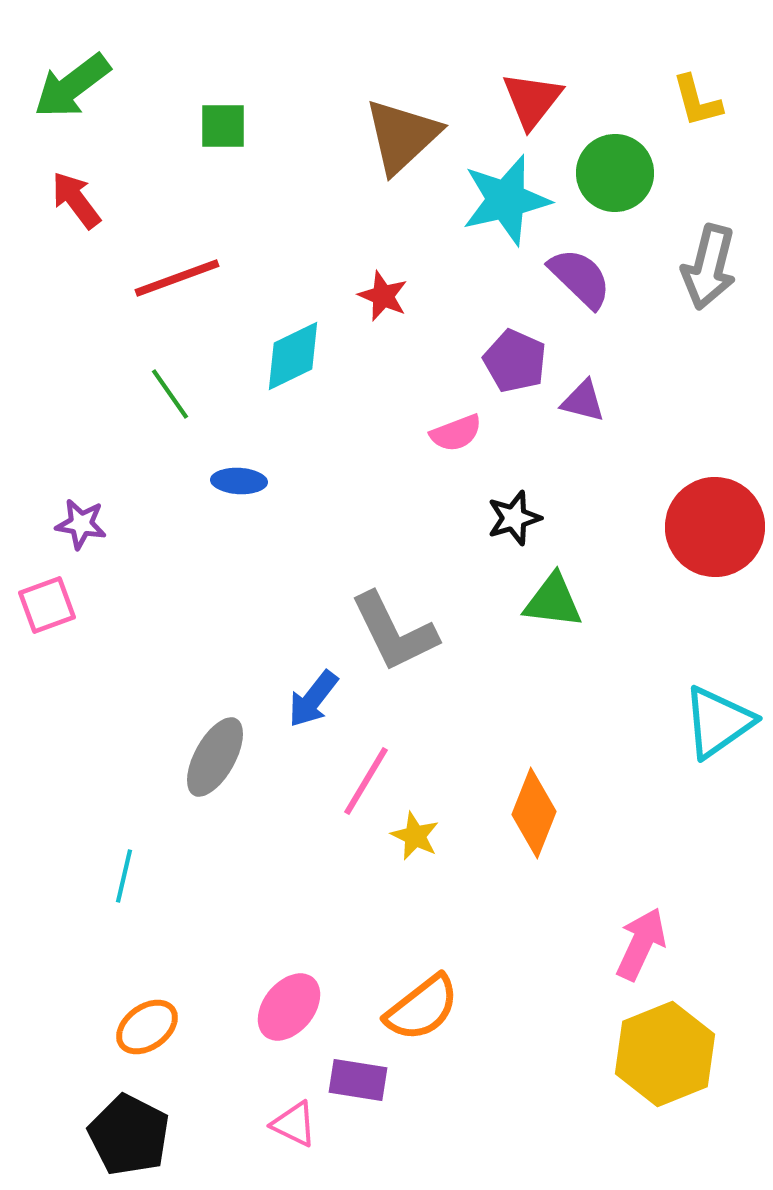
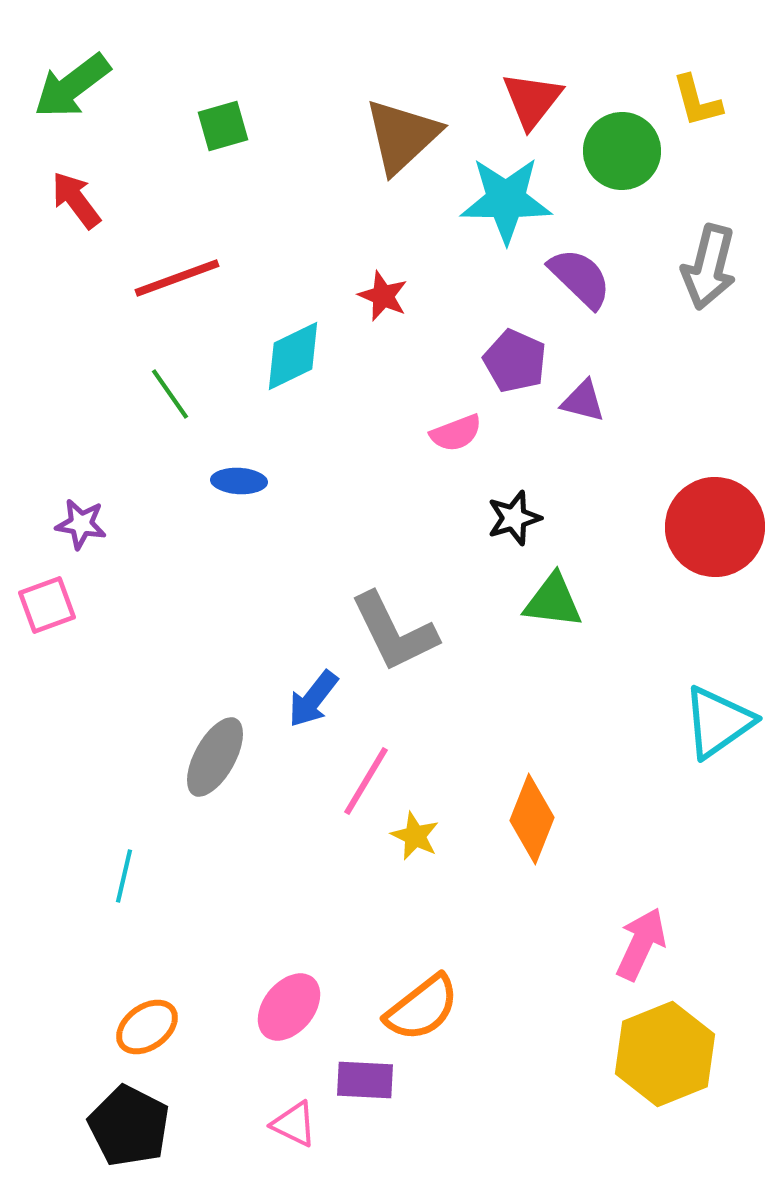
green square: rotated 16 degrees counterclockwise
green circle: moved 7 px right, 22 px up
cyan star: rotated 14 degrees clockwise
orange diamond: moved 2 px left, 6 px down
purple rectangle: moved 7 px right; rotated 6 degrees counterclockwise
black pentagon: moved 9 px up
